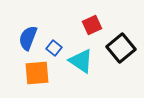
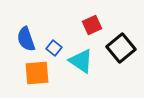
blue semicircle: moved 2 px left, 1 px down; rotated 40 degrees counterclockwise
